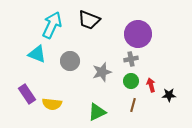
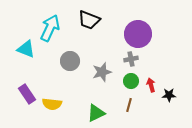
cyan arrow: moved 2 px left, 3 px down
cyan triangle: moved 11 px left, 5 px up
brown line: moved 4 px left
green triangle: moved 1 px left, 1 px down
